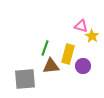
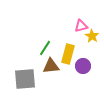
pink triangle: rotated 32 degrees counterclockwise
green line: rotated 14 degrees clockwise
